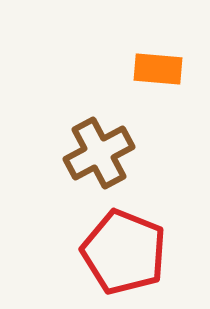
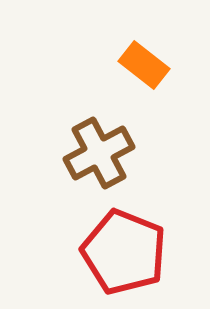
orange rectangle: moved 14 px left, 4 px up; rotated 33 degrees clockwise
